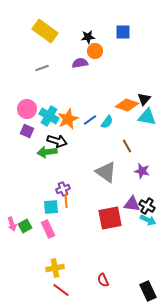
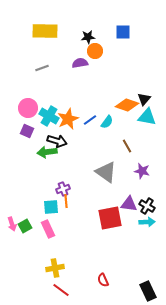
yellow rectangle: rotated 35 degrees counterclockwise
pink circle: moved 1 px right, 1 px up
purple triangle: moved 3 px left
cyan arrow: moved 1 px left, 2 px down; rotated 28 degrees counterclockwise
